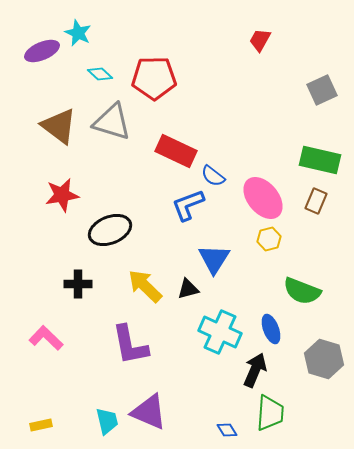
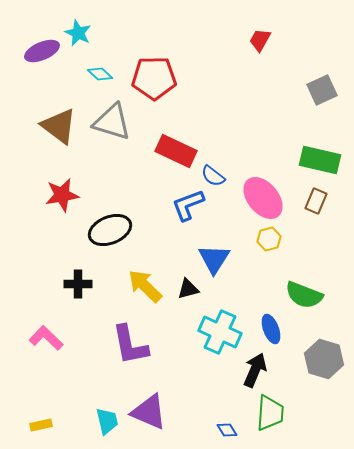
green semicircle: moved 2 px right, 4 px down
